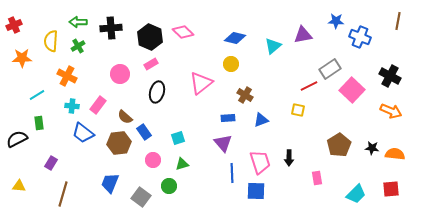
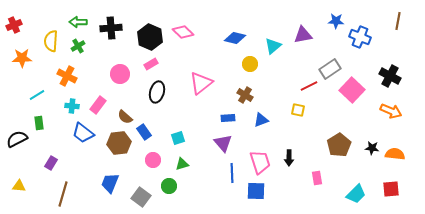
yellow circle at (231, 64): moved 19 px right
